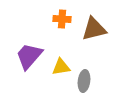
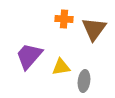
orange cross: moved 2 px right
brown triangle: rotated 40 degrees counterclockwise
